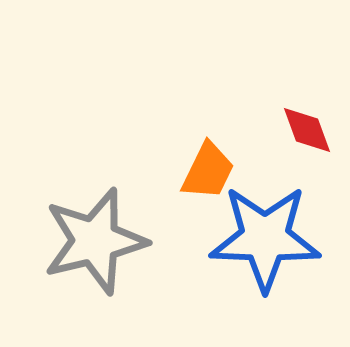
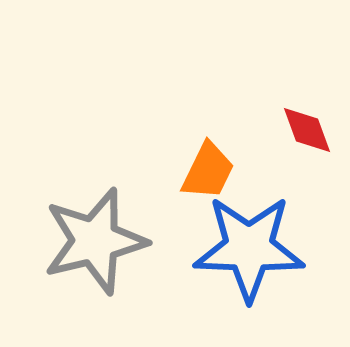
blue star: moved 16 px left, 10 px down
